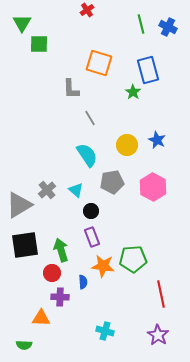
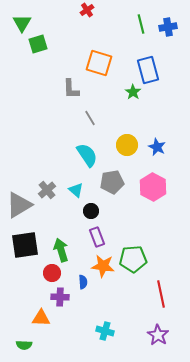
blue cross: rotated 36 degrees counterclockwise
green square: moved 1 px left; rotated 18 degrees counterclockwise
blue star: moved 7 px down
purple rectangle: moved 5 px right
